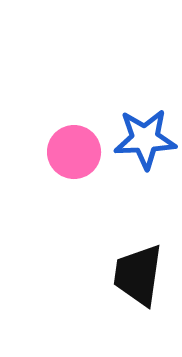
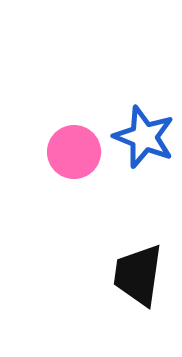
blue star: moved 1 px left, 2 px up; rotated 24 degrees clockwise
